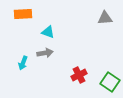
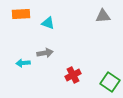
orange rectangle: moved 2 px left
gray triangle: moved 2 px left, 2 px up
cyan triangle: moved 9 px up
cyan arrow: rotated 64 degrees clockwise
red cross: moved 6 px left
